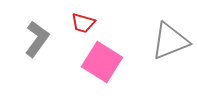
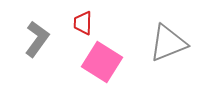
red trapezoid: rotated 75 degrees clockwise
gray triangle: moved 2 px left, 2 px down
